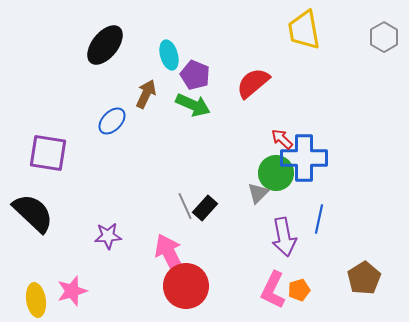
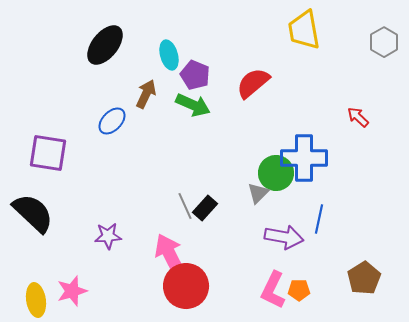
gray hexagon: moved 5 px down
red arrow: moved 76 px right, 22 px up
purple arrow: rotated 69 degrees counterclockwise
orange pentagon: rotated 15 degrees clockwise
